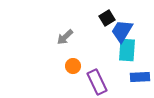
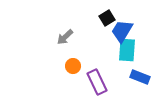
blue rectangle: rotated 24 degrees clockwise
